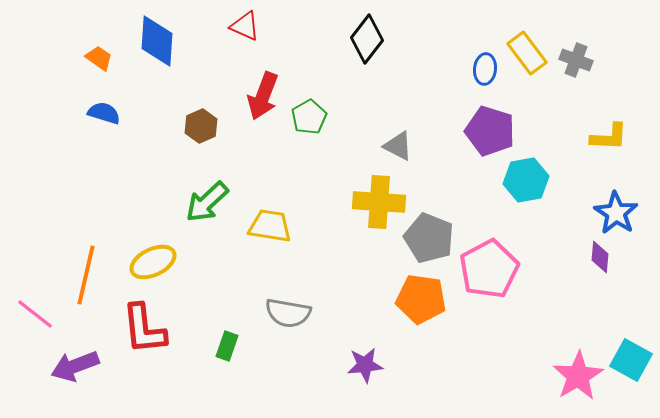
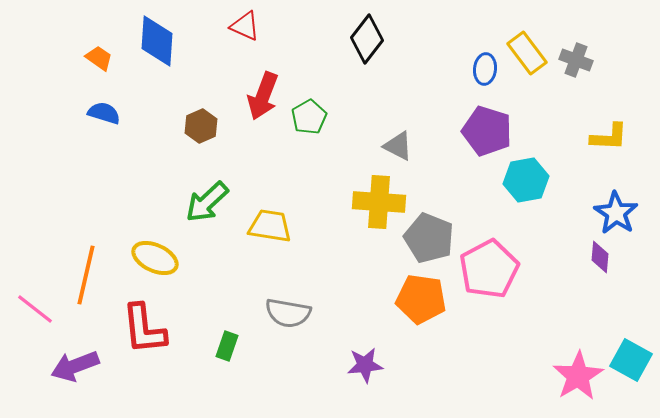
purple pentagon: moved 3 px left
yellow ellipse: moved 2 px right, 4 px up; rotated 51 degrees clockwise
pink line: moved 5 px up
